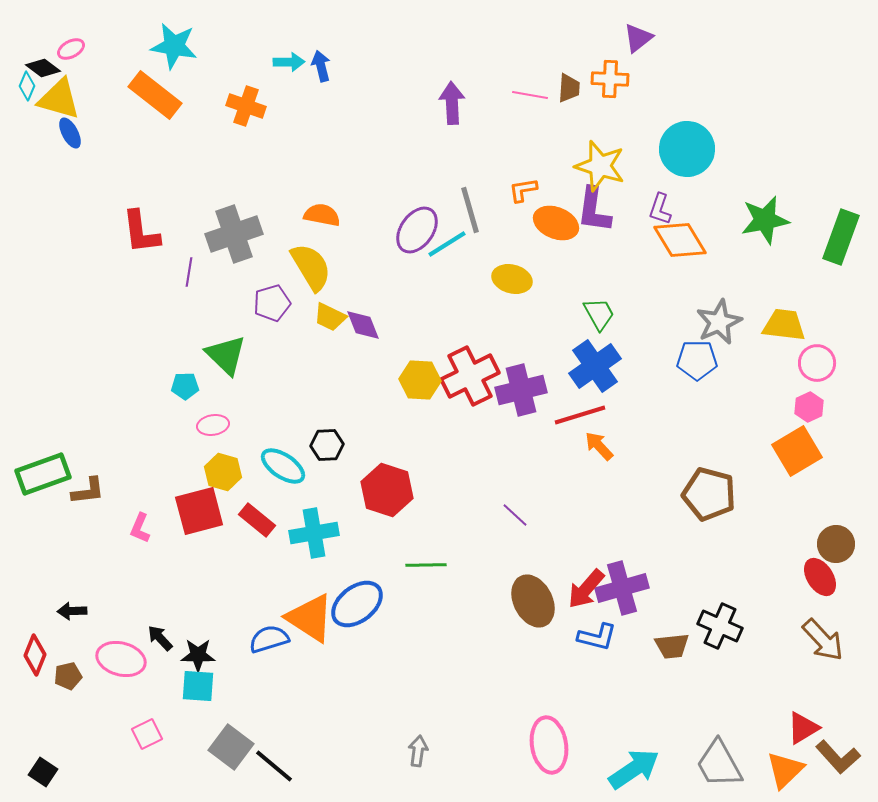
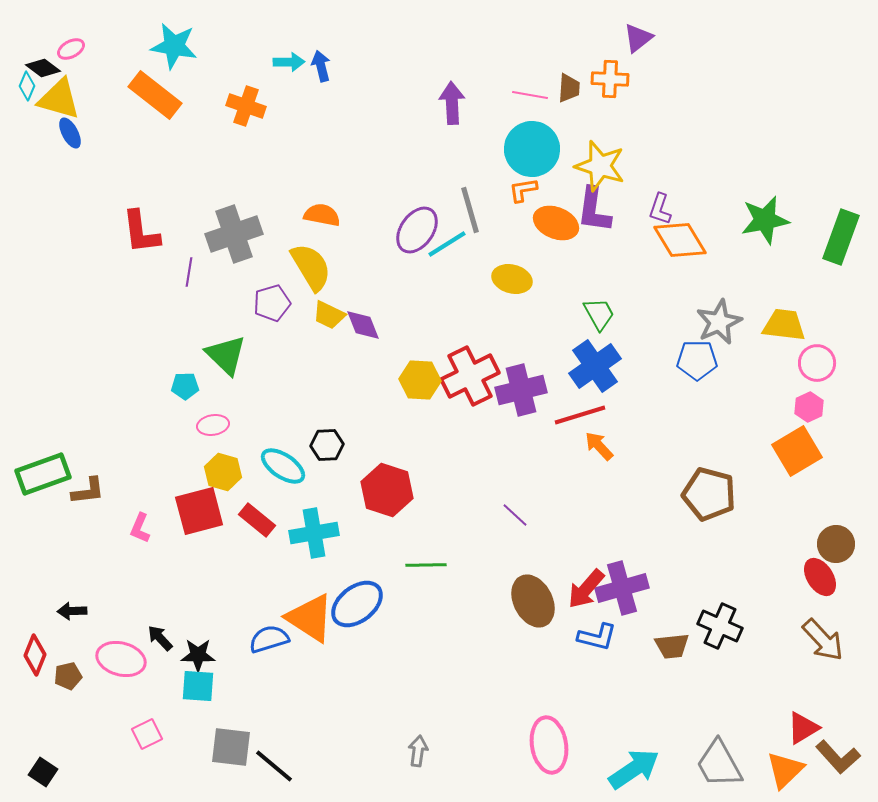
cyan circle at (687, 149): moved 155 px left
yellow trapezoid at (330, 317): moved 1 px left, 2 px up
gray square at (231, 747): rotated 30 degrees counterclockwise
